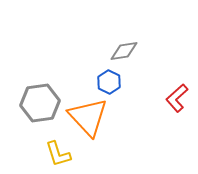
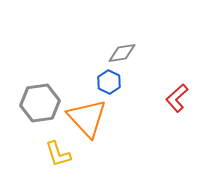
gray diamond: moved 2 px left, 2 px down
orange triangle: moved 1 px left, 1 px down
